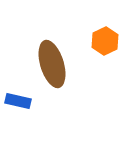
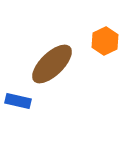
brown ellipse: rotated 63 degrees clockwise
